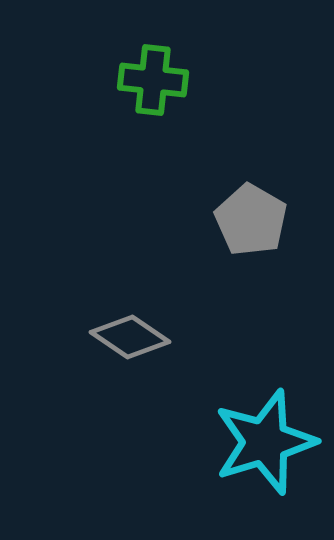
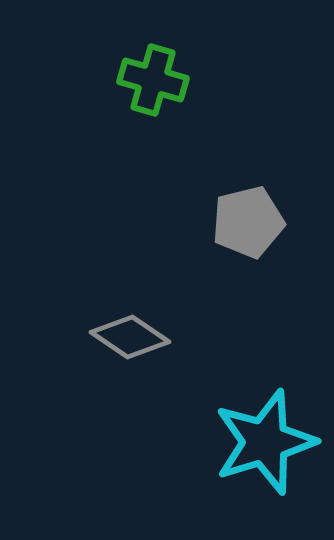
green cross: rotated 10 degrees clockwise
gray pentagon: moved 3 px left, 2 px down; rotated 28 degrees clockwise
